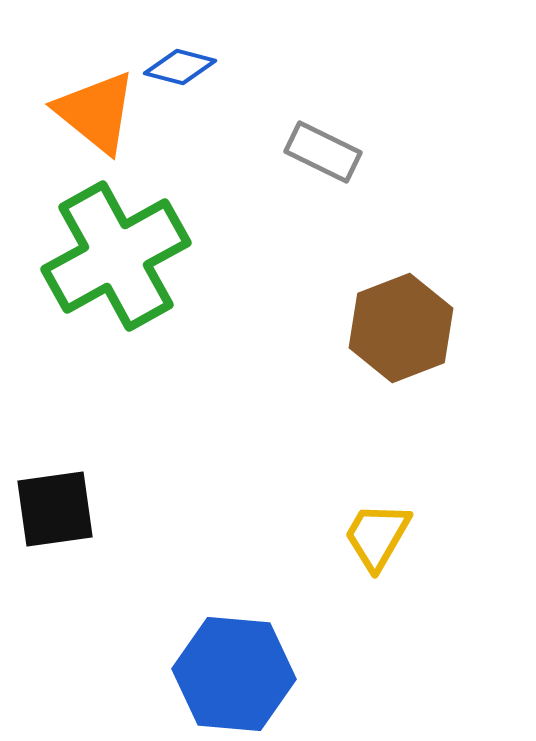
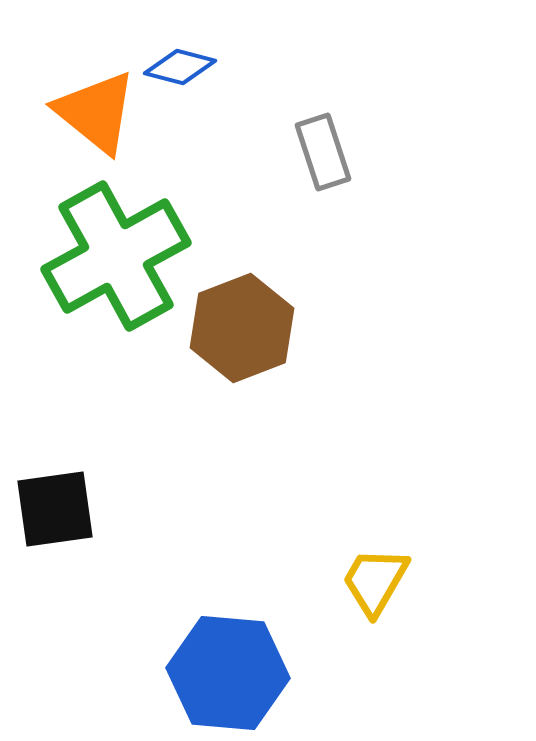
gray rectangle: rotated 46 degrees clockwise
brown hexagon: moved 159 px left
yellow trapezoid: moved 2 px left, 45 px down
blue hexagon: moved 6 px left, 1 px up
